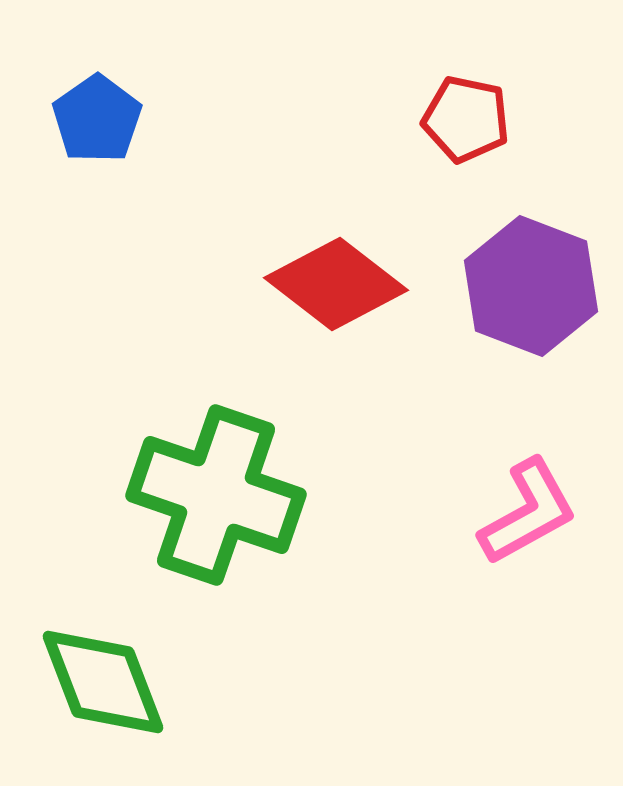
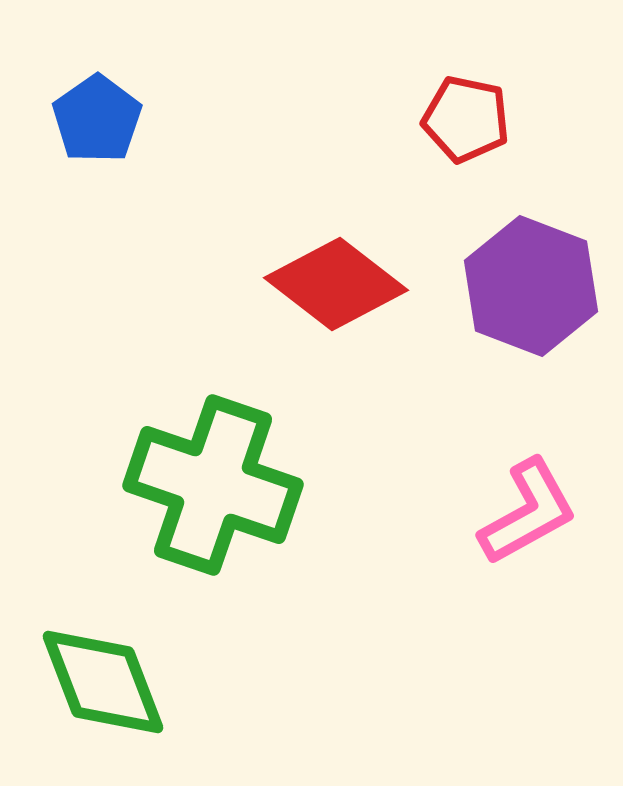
green cross: moved 3 px left, 10 px up
